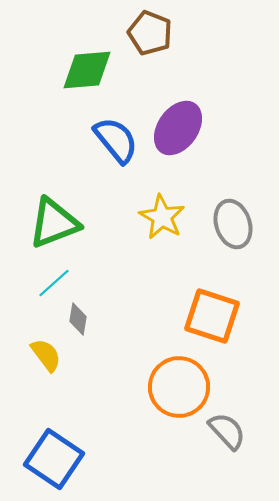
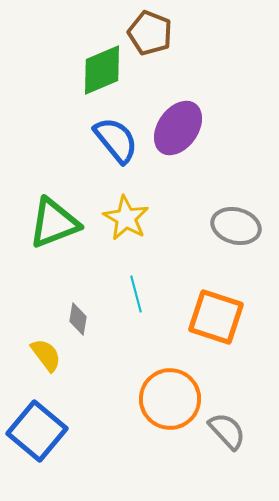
green diamond: moved 15 px right; rotated 18 degrees counterclockwise
yellow star: moved 36 px left, 1 px down
gray ellipse: moved 3 px right, 2 px down; rotated 57 degrees counterclockwise
cyan line: moved 82 px right, 11 px down; rotated 63 degrees counterclockwise
orange square: moved 4 px right, 1 px down
orange circle: moved 9 px left, 12 px down
blue square: moved 17 px left, 28 px up; rotated 6 degrees clockwise
